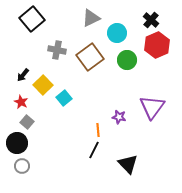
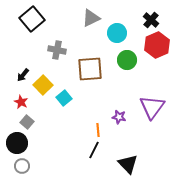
brown square: moved 12 px down; rotated 32 degrees clockwise
